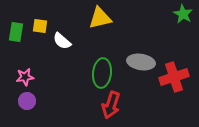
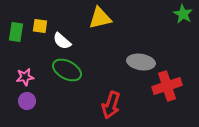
green ellipse: moved 35 px left, 3 px up; rotated 68 degrees counterclockwise
red cross: moved 7 px left, 9 px down
